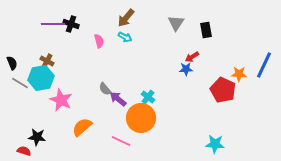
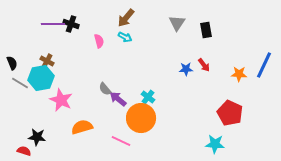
gray triangle: moved 1 px right
red arrow: moved 12 px right, 8 px down; rotated 96 degrees counterclockwise
red pentagon: moved 7 px right, 23 px down
orange semicircle: rotated 25 degrees clockwise
